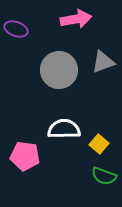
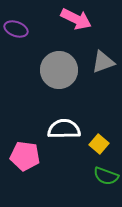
pink arrow: rotated 36 degrees clockwise
green semicircle: moved 2 px right
